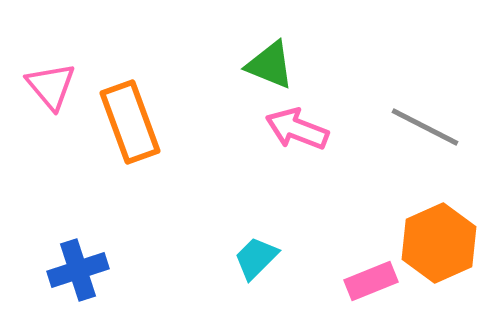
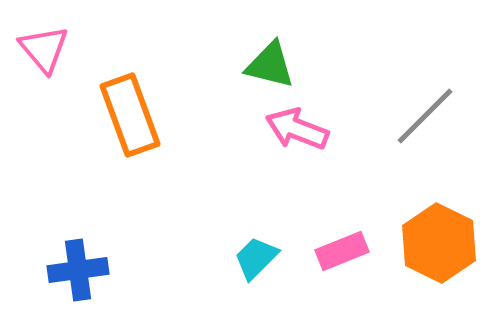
green triangle: rotated 8 degrees counterclockwise
pink triangle: moved 7 px left, 37 px up
orange rectangle: moved 7 px up
gray line: moved 11 px up; rotated 72 degrees counterclockwise
orange hexagon: rotated 10 degrees counterclockwise
blue cross: rotated 10 degrees clockwise
pink rectangle: moved 29 px left, 30 px up
